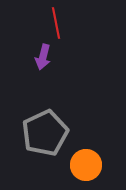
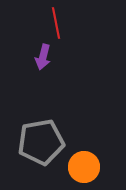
gray pentagon: moved 4 px left, 9 px down; rotated 15 degrees clockwise
orange circle: moved 2 px left, 2 px down
